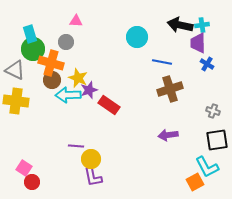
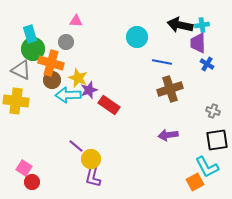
gray triangle: moved 6 px right
purple line: rotated 35 degrees clockwise
purple L-shape: rotated 25 degrees clockwise
